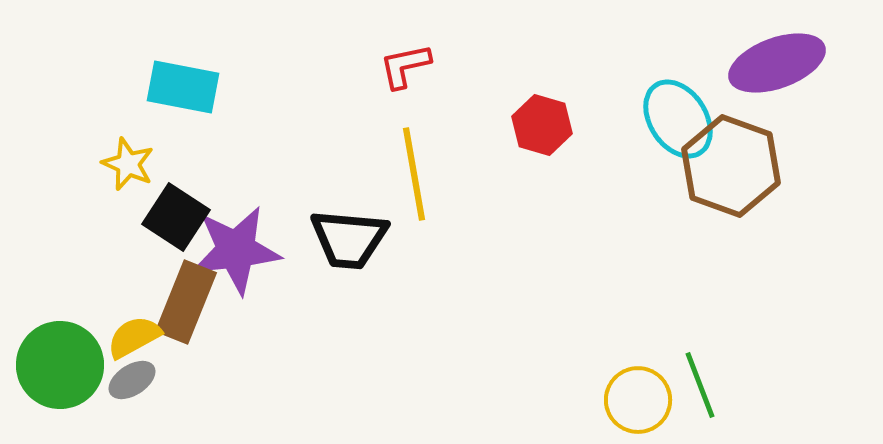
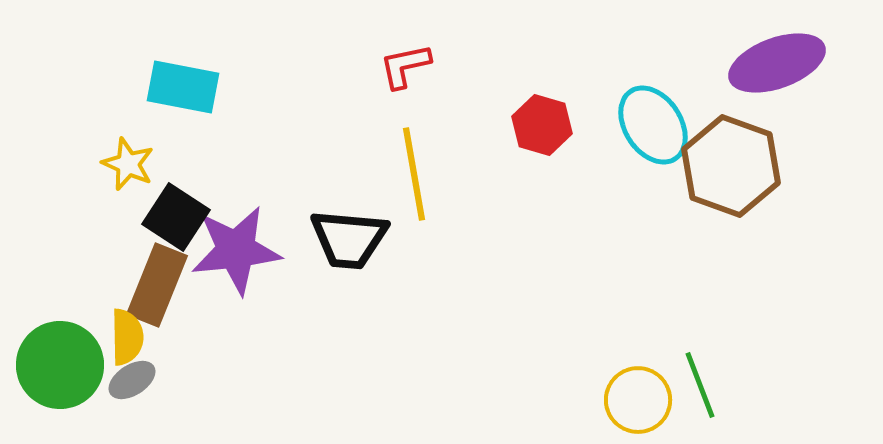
cyan ellipse: moved 25 px left, 6 px down
brown rectangle: moved 29 px left, 17 px up
yellow semicircle: moved 7 px left; rotated 118 degrees clockwise
